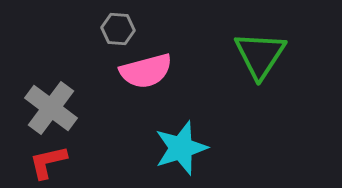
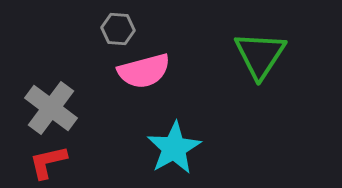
pink semicircle: moved 2 px left
cyan star: moved 7 px left; rotated 12 degrees counterclockwise
